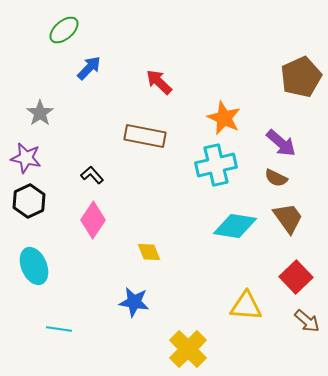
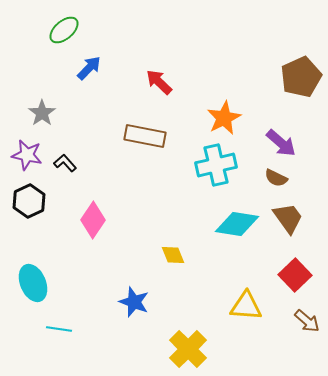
gray star: moved 2 px right
orange star: rotated 20 degrees clockwise
purple star: moved 1 px right, 3 px up
black L-shape: moved 27 px left, 12 px up
cyan diamond: moved 2 px right, 2 px up
yellow diamond: moved 24 px right, 3 px down
cyan ellipse: moved 1 px left, 17 px down
red square: moved 1 px left, 2 px up
blue star: rotated 12 degrees clockwise
